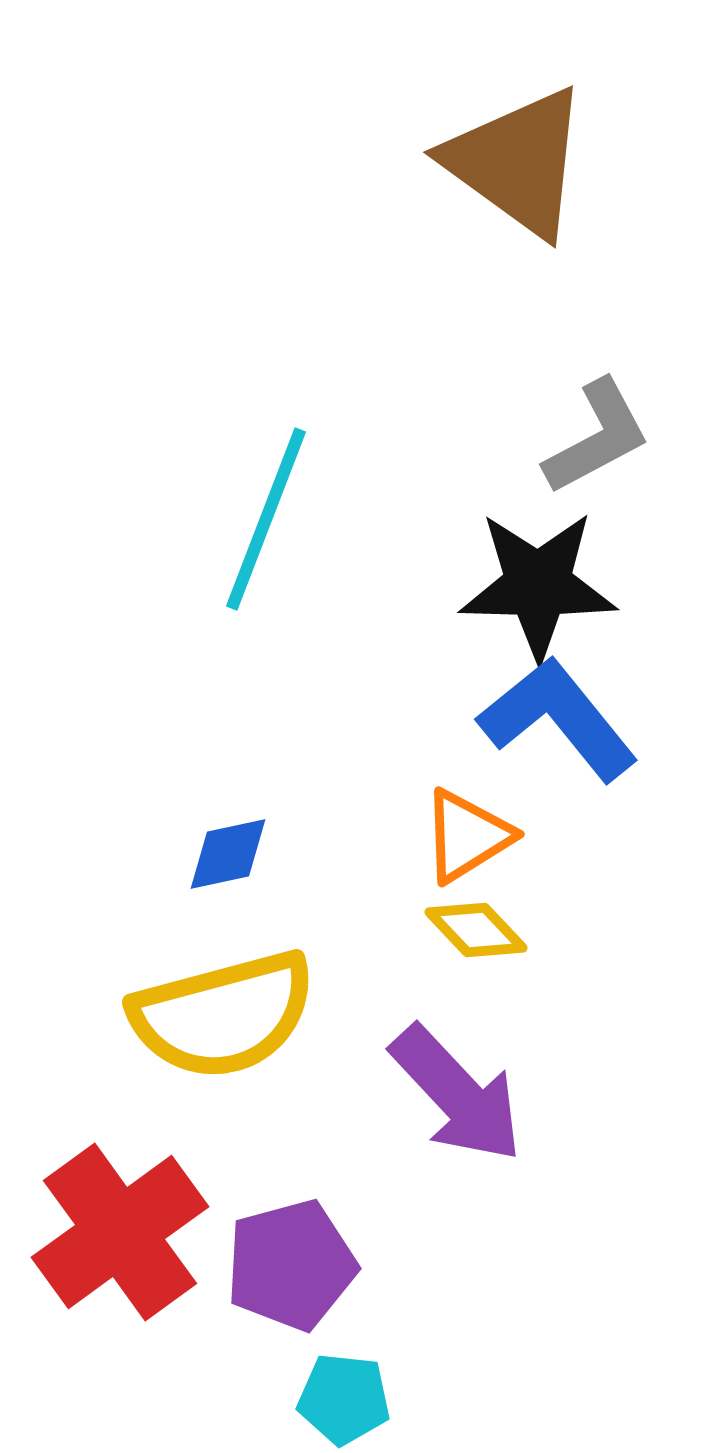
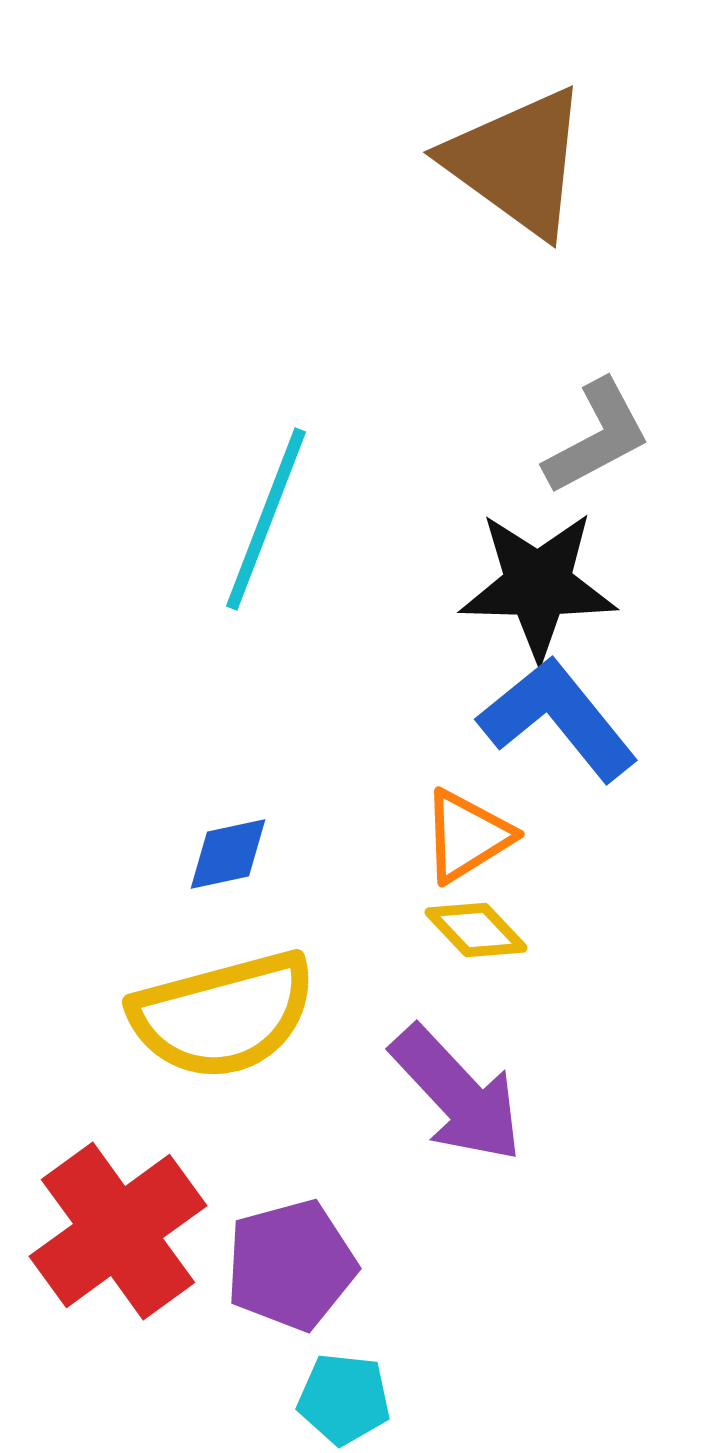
red cross: moved 2 px left, 1 px up
